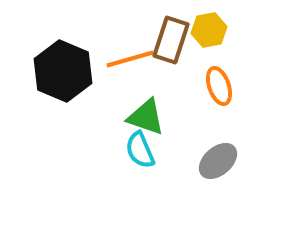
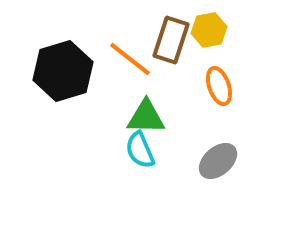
orange line: rotated 54 degrees clockwise
black hexagon: rotated 20 degrees clockwise
green triangle: rotated 18 degrees counterclockwise
